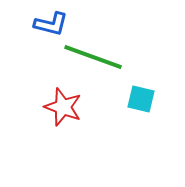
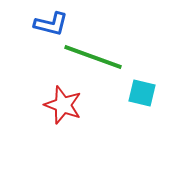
cyan square: moved 1 px right, 6 px up
red star: moved 2 px up
